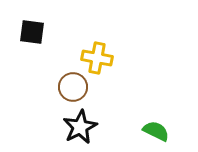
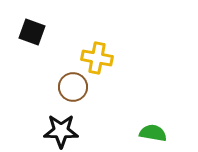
black square: rotated 12 degrees clockwise
black star: moved 19 px left, 4 px down; rotated 28 degrees clockwise
green semicircle: moved 3 px left, 2 px down; rotated 16 degrees counterclockwise
